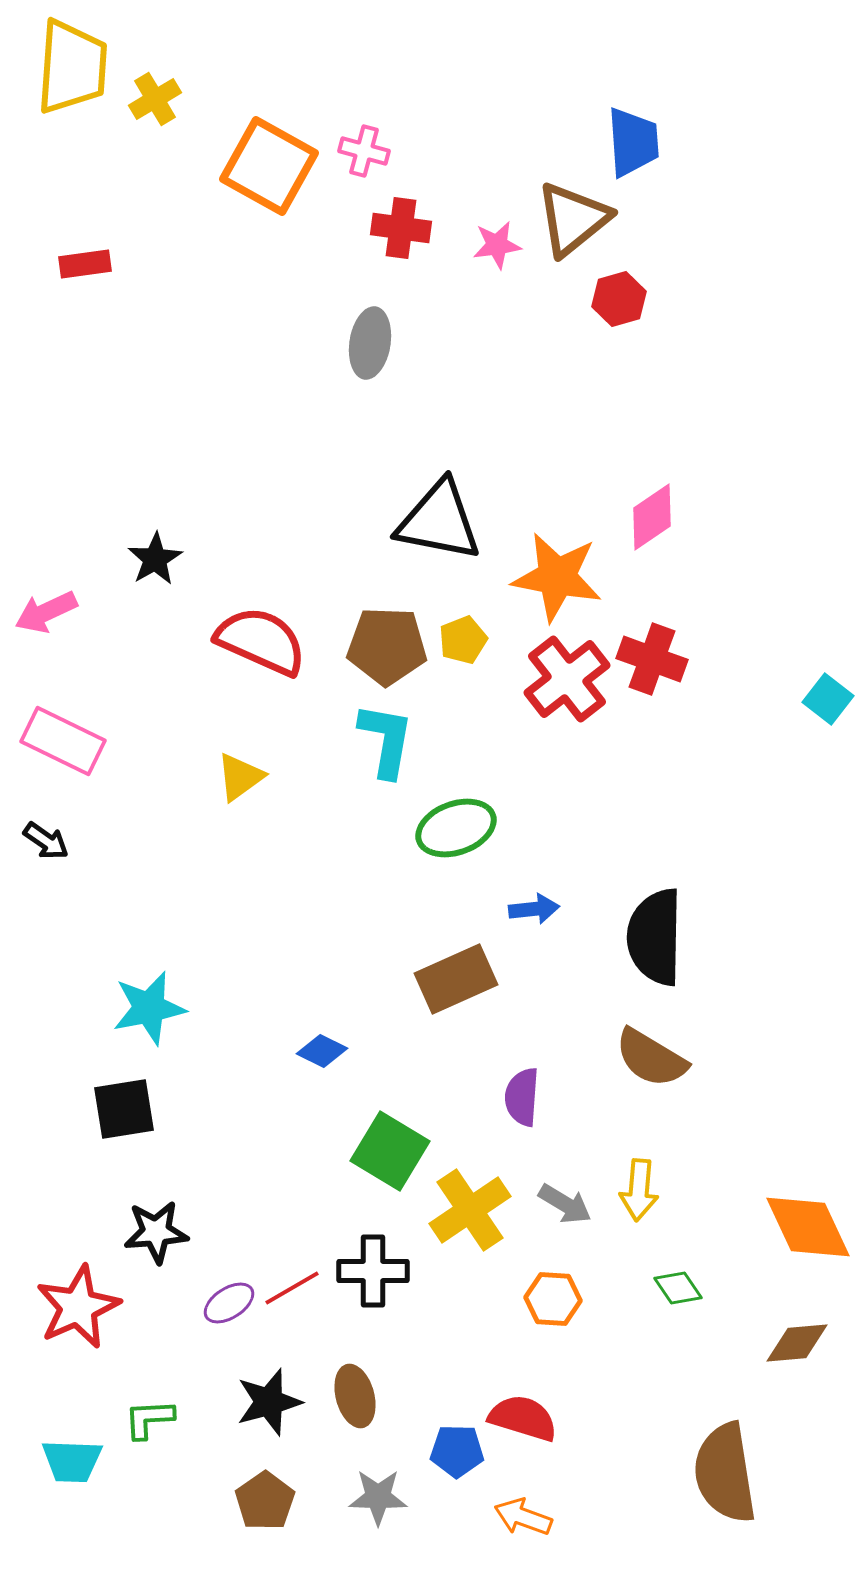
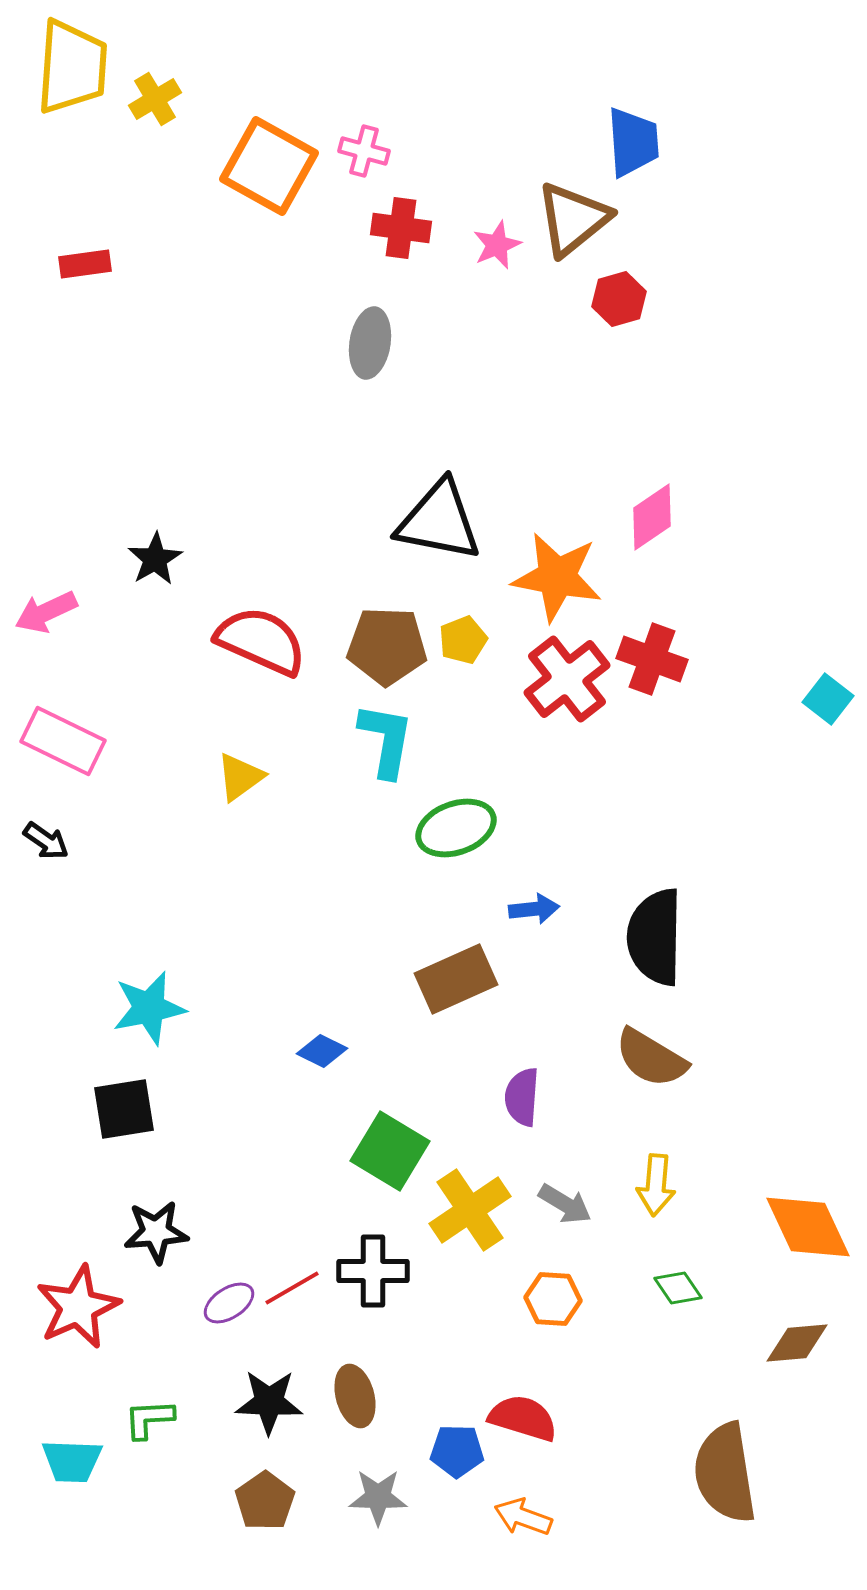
pink star at (497, 245): rotated 15 degrees counterclockwise
yellow arrow at (639, 1190): moved 17 px right, 5 px up
black star at (269, 1402): rotated 18 degrees clockwise
